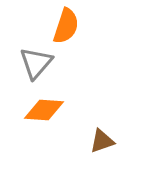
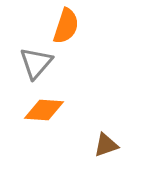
brown triangle: moved 4 px right, 4 px down
